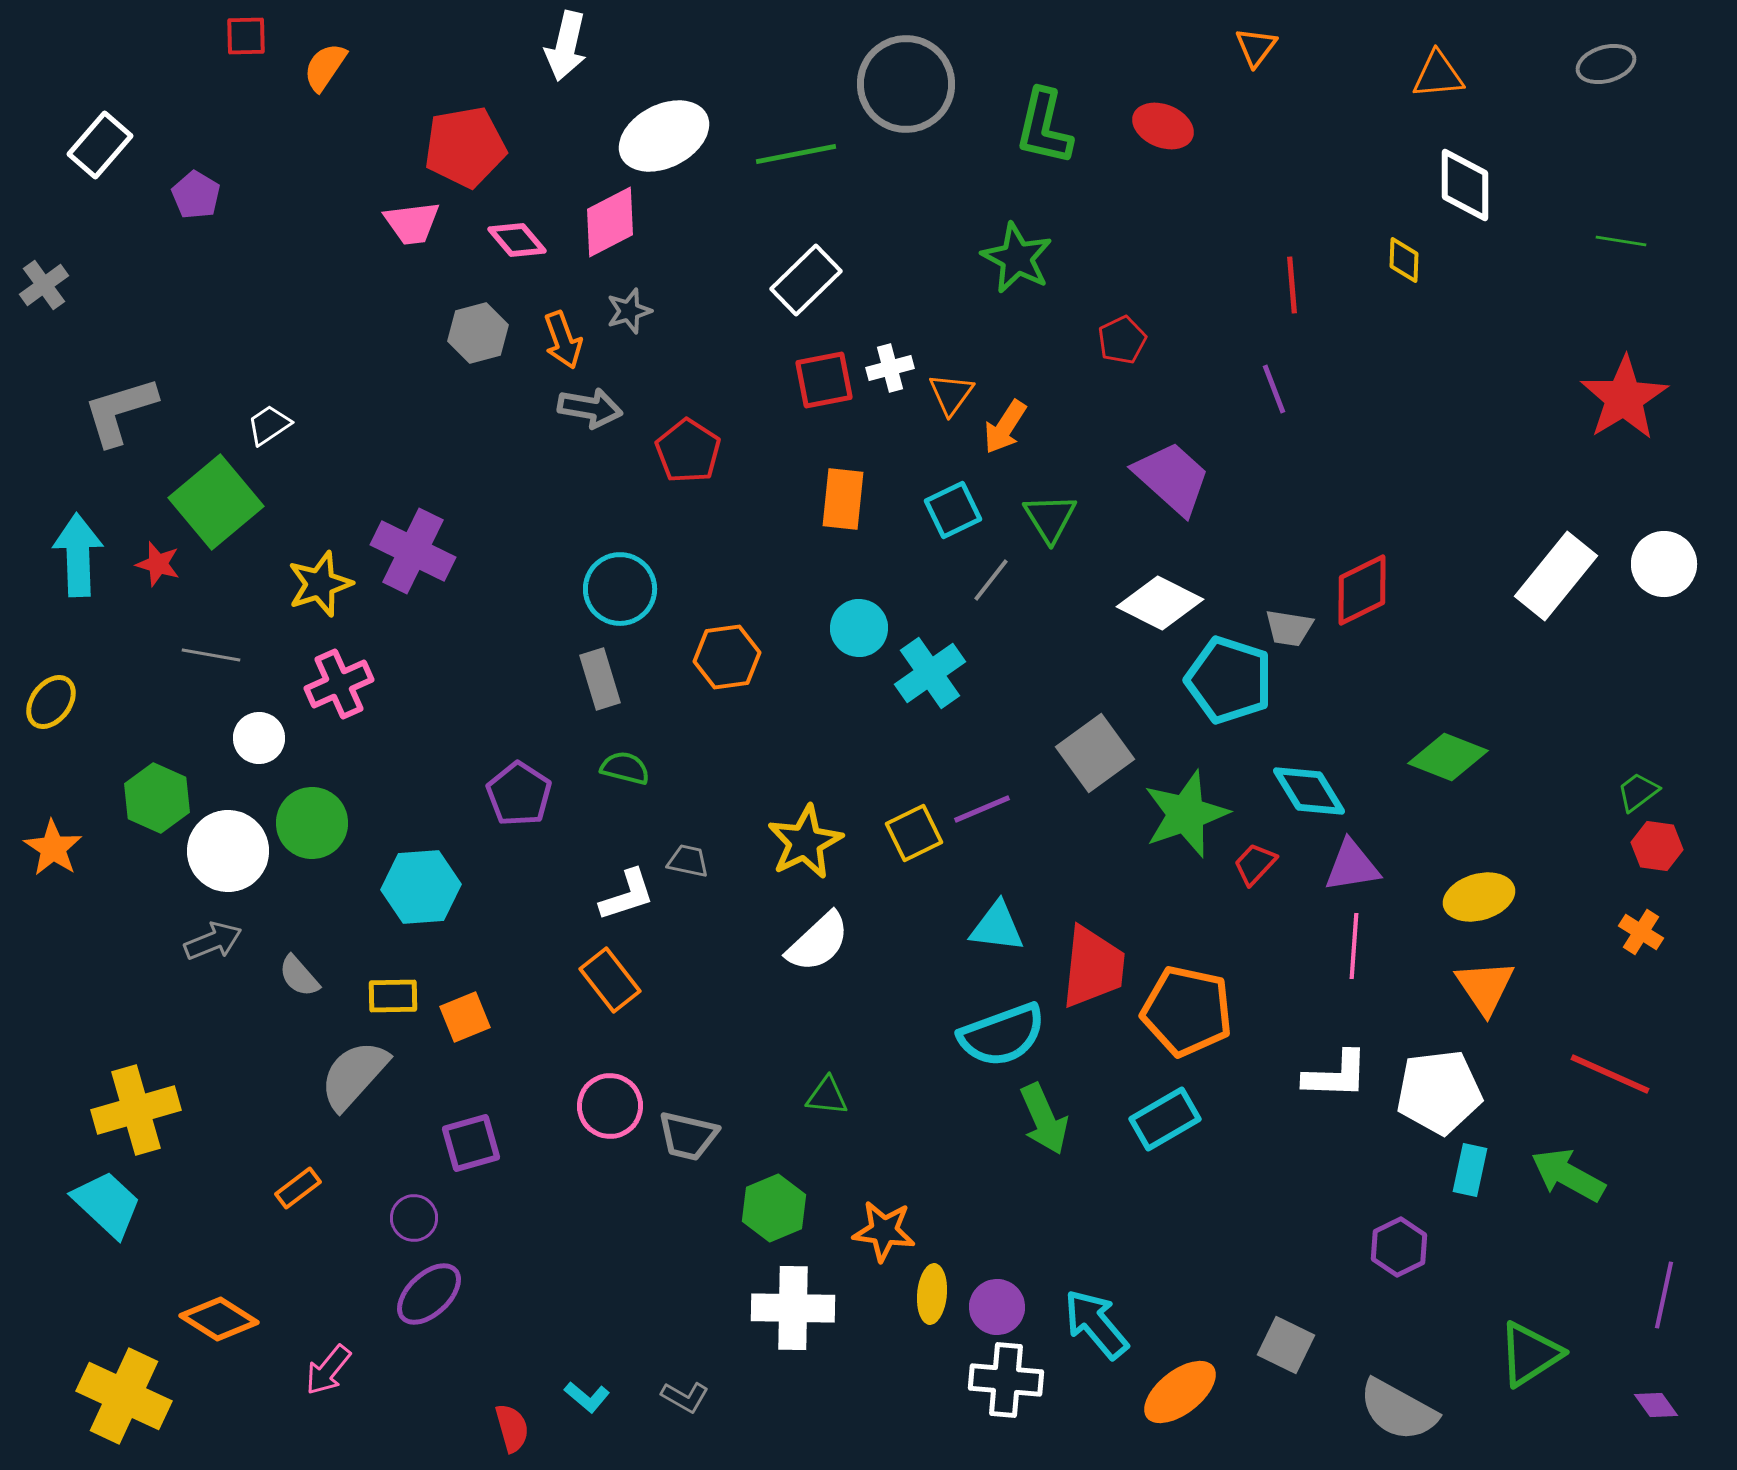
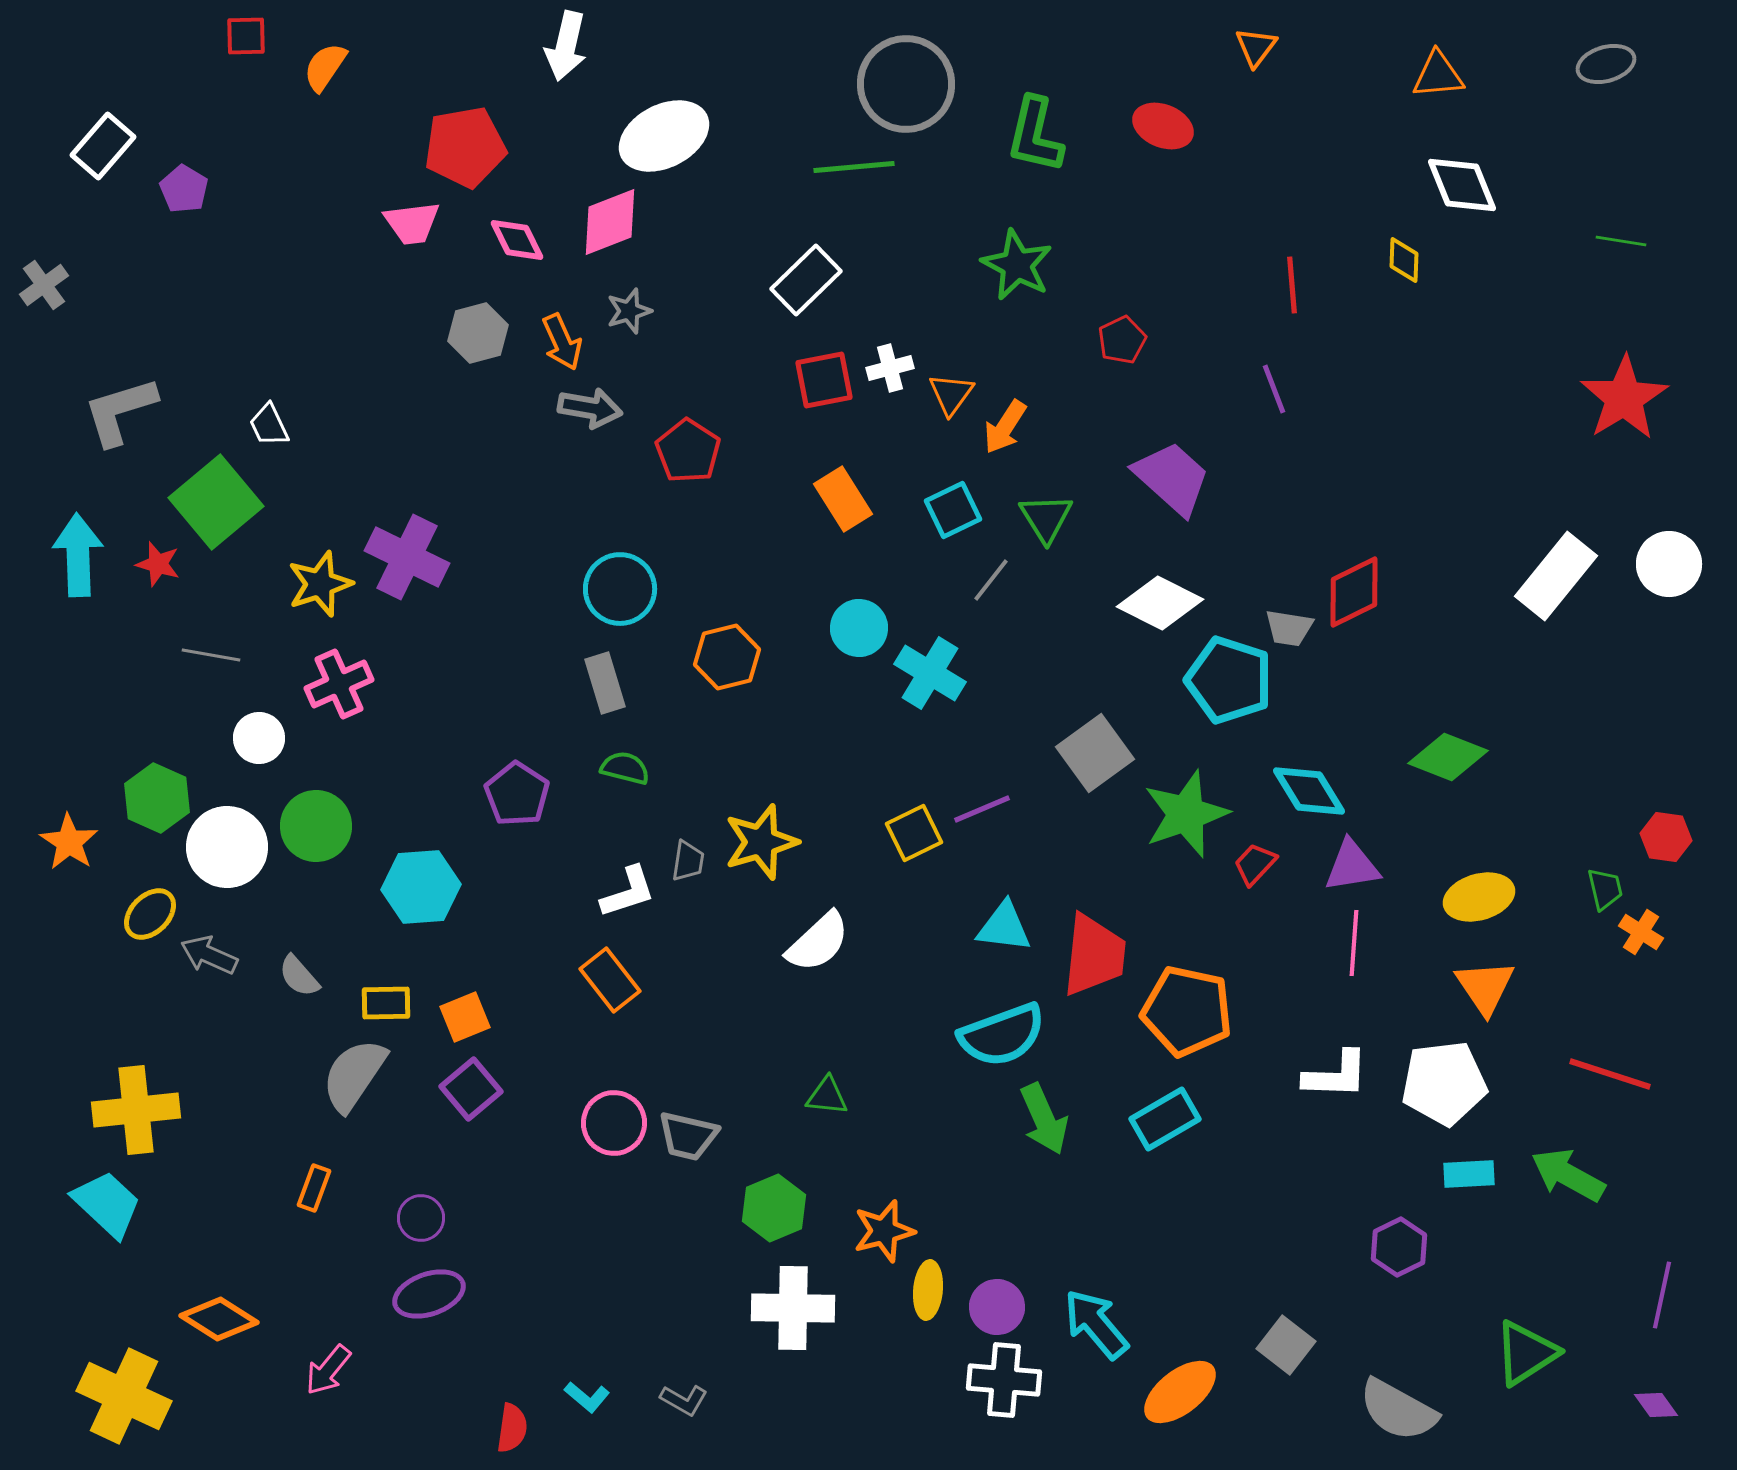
green L-shape at (1044, 127): moved 9 px left, 8 px down
white rectangle at (100, 145): moved 3 px right, 1 px down
green line at (796, 154): moved 58 px right, 13 px down; rotated 6 degrees clockwise
white diamond at (1465, 185): moved 3 px left; rotated 22 degrees counterclockwise
purple pentagon at (196, 195): moved 12 px left, 6 px up
pink diamond at (610, 222): rotated 6 degrees clockwise
pink diamond at (517, 240): rotated 14 degrees clockwise
green star at (1017, 258): moved 7 px down
orange arrow at (563, 340): moved 1 px left, 2 px down; rotated 4 degrees counterclockwise
white trapezoid at (269, 425): rotated 81 degrees counterclockwise
orange rectangle at (843, 499): rotated 38 degrees counterclockwise
green triangle at (1050, 518): moved 4 px left
purple cross at (413, 551): moved 6 px left, 6 px down
white circle at (1664, 564): moved 5 px right
red diamond at (1362, 590): moved 8 px left, 2 px down
orange hexagon at (727, 657): rotated 6 degrees counterclockwise
cyan cross at (930, 673): rotated 24 degrees counterclockwise
gray rectangle at (600, 679): moved 5 px right, 4 px down
yellow ellipse at (51, 702): moved 99 px right, 212 px down; rotated 8 degrees clockwise
green trapezoid at (1638, 792): moved 33 px left, 97 px down; rotated 114 degrees clockwise
purple pentagon at (519, 794): moved 2 px left
green circle at (312, 823): moved 4 px right, 3 px down
yellow star at (805, 842): moved 44 px left; rotated 10 degrees clockwise
red hexagon at (1657, 846): moved 9 px right, 9 px up
orange star at (53, 848): moved 16 px right, 6 px up
white circle at (228, 851): moved 1 px left, 4 px up
gray trapezoid at (688, 861): rotated 87 degrees clockwise
white L-shape at (627, 895): moved 1 px right, 3 px up
cyan triangle at (997, 927): moved 7 px right
gray arrow at (213, 941): moved 4 px left, 14 px down; rotated 134 degrees counterclockwise
pink line at (1354, 946): moved 3 px up
red trapezoid at (1093, 967): moved 1 px right, 12 px up
yellow rectangle at (393, 996): moved 7 px left, 7 px down
red line at (1610, 1074): rotated 6 degrees counterclockwise
gray semicircle at (354, 1075): rotated 8 degrees counterclockwise
white pentagon at (1439, 1092): moved 5 px right, 9 px up
pink circle at (610, 1106): moved 4 px right, 17 px down
yellow cross at (136, 1110): rotated 10 degrees clockwise
purple square at (471, 1143): moved 54 px up; rotated 24 degrees counterclockwise
cyan rectangle at (1470, 1170): moved 1 px left, 4 px down; rotated 75 degrees clockwise
orange rectangle at (298, 1188): moved 16 px right; rotated 33 degrees counterclockwise
purple circle at (414, 1218): moved 7 px right
orange star at (884, 1231): rotated 22 degrees counterclockwise
purple ellipse at (429, 1294): rotated 24 degrees clockwise
yellow ellipse at (932, 1294): moved 4 px left, 4 px up
purple line at (1664, 1295): moved 2 px left
gray square at (1286, 1345): rotated 12 degrees clockwise
green triangle at (1530, 1354): moved 4 px left, 1 px up
white cross at (1006, 1380): moved 2 px left
gray L-shape at (685, 1397): moved 1 px left, 3 px down
red semicircle at (512, 1428): rotated 24 degrees clockwise
